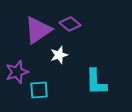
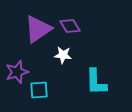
purple diamond: moved 2 px down; rotated 20 degrees clockwise
purple triangle: moved 1 px up
white star: moved 4 px right; rotated 24 degrees clockwise
